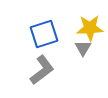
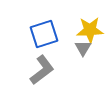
yellow star: moved 2 px down
